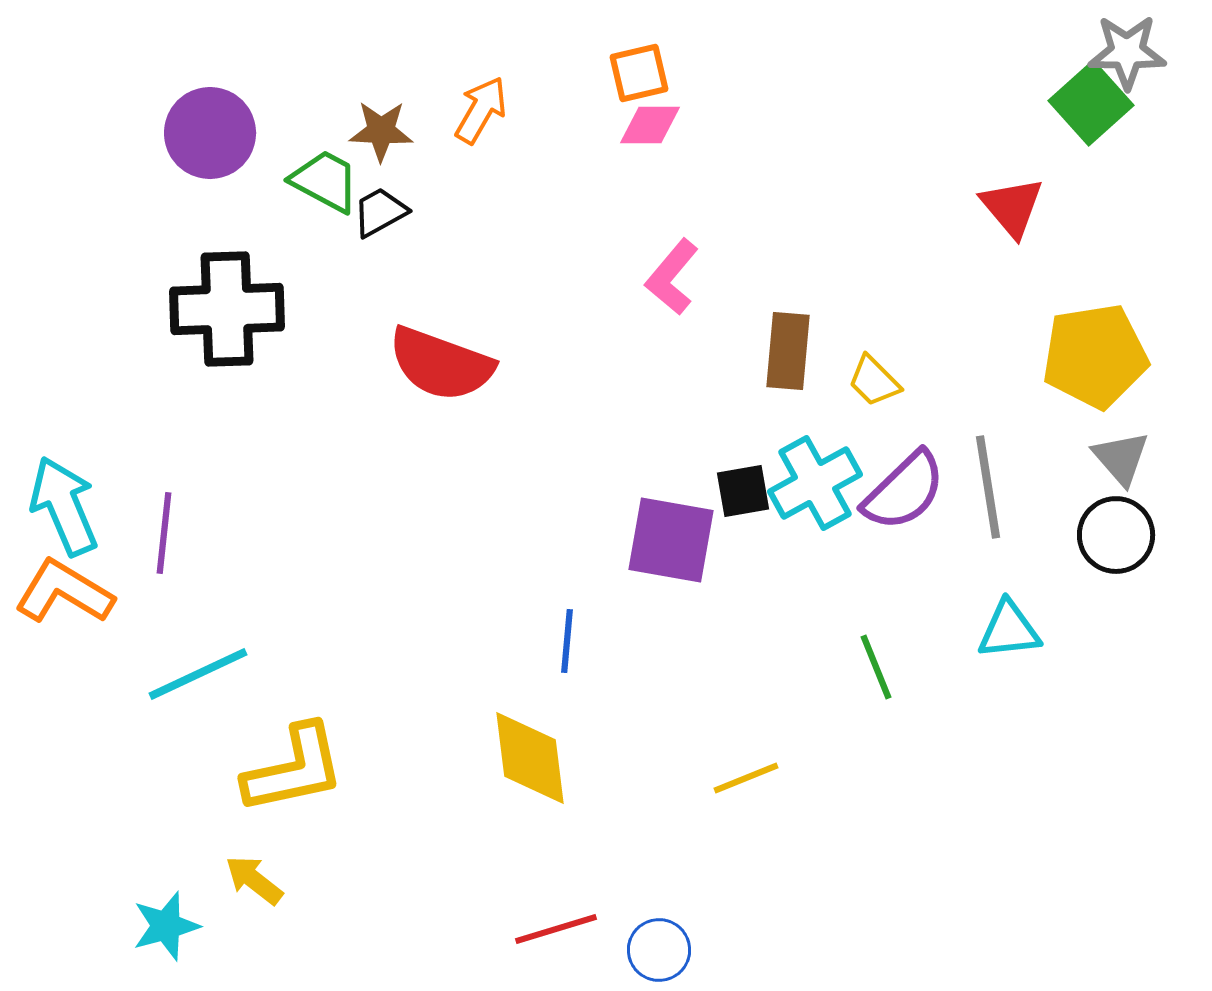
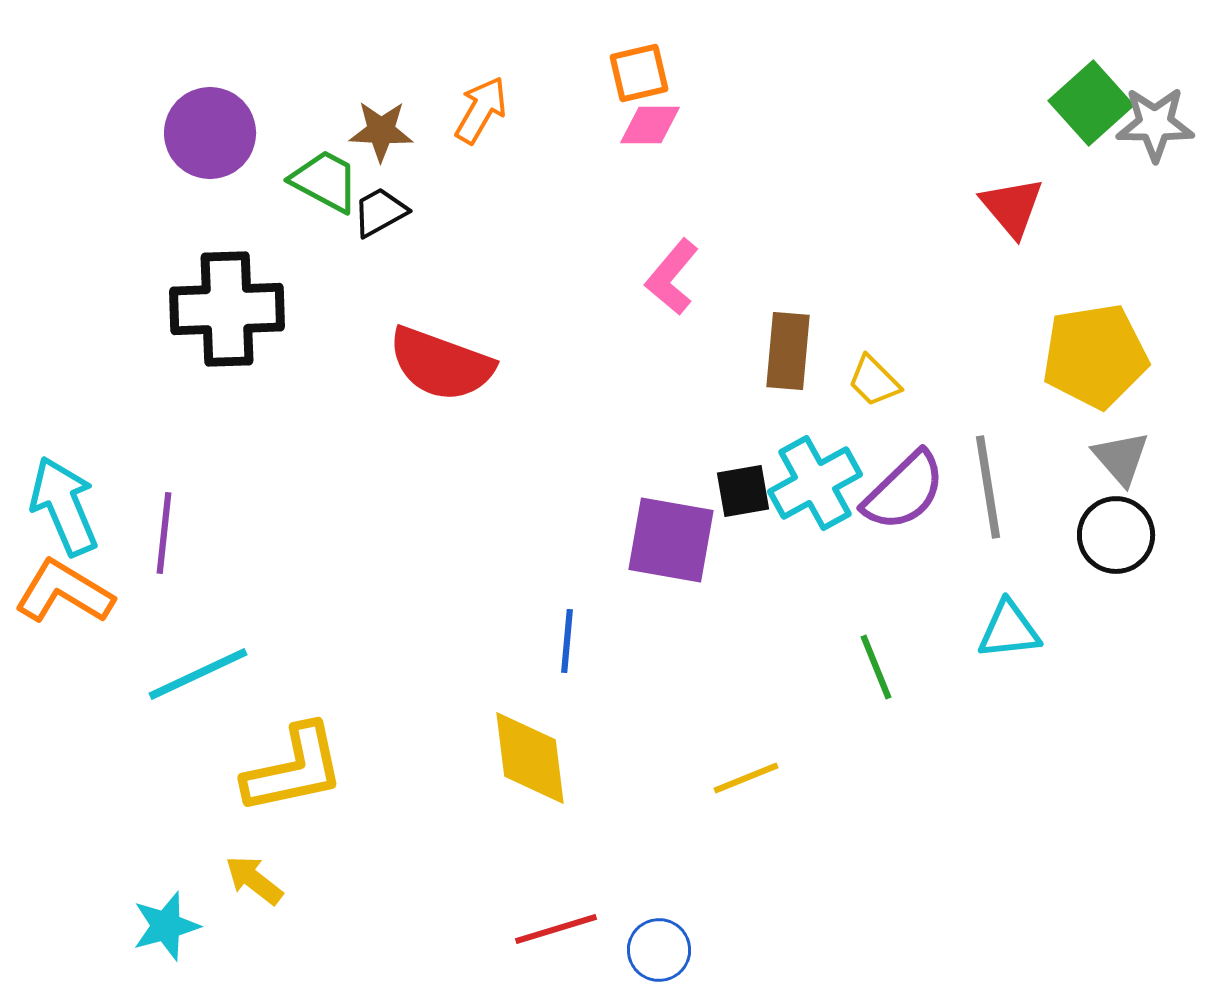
gray star: moved 28 px right, 72 px down
